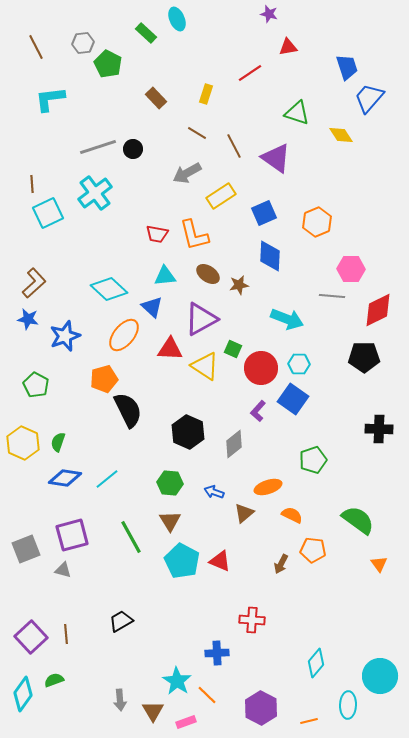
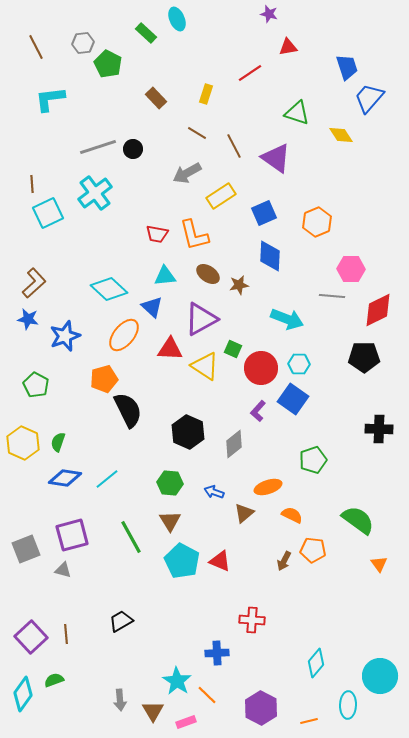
brown arrow at (281, 564): moved 3 px right, 3 px up
